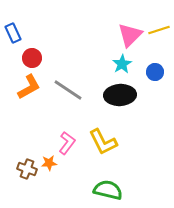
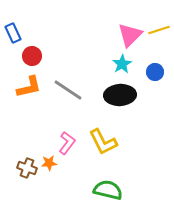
red circle: moved 2 px up
orange L-shape: rotated 16 degrees clockwise
brown cross: moved 1 px up
